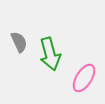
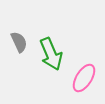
green arrow: moved 1 px right; rotated 8 degrees counterclockwise
